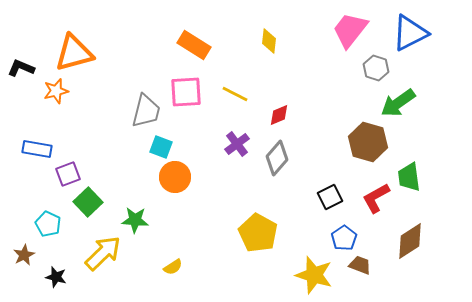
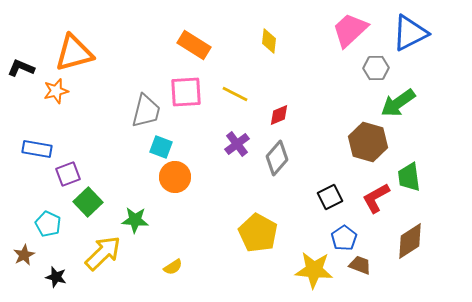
pink trapezoid: rotated 9 degrees clockwise
gray hexagon: rotated 20 degrees counterclockwise
yellow star: moved 5 px up; rotated 12 degrees counterclockwise
